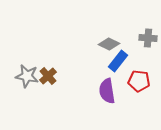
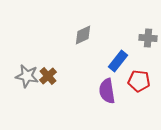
gray diamond: moved 26 px left, 9 px up; rotated 50 degrees counterclockwise
